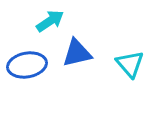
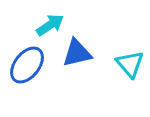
cyan arrow: moved 4 px down
blue ellipse: rotated 42 degrees counterclockwise
